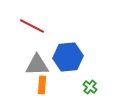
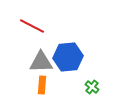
gray triangle: moved 4 px right, 3 px up
green cross: moved 2 px right
